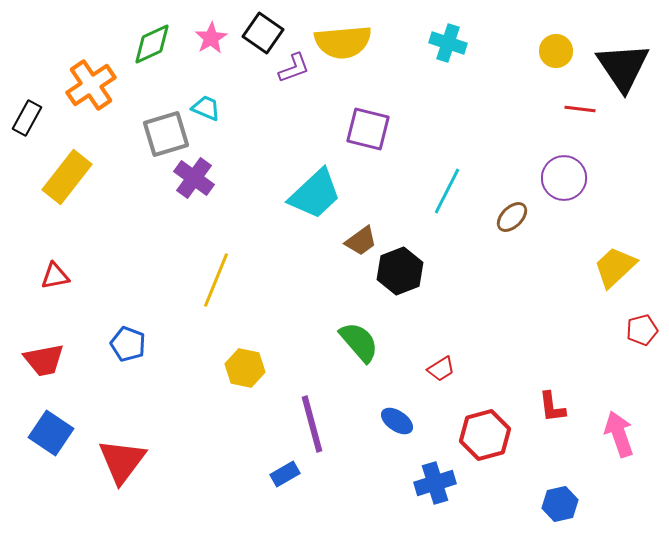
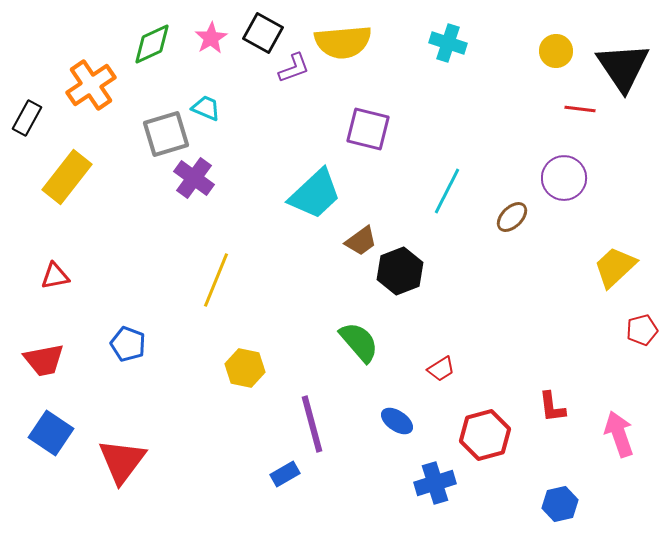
black square at (263, 33): rotated 6 degrees counterclockwise
